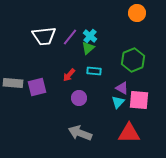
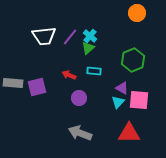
red arrow: rotated 72 degrees clockwise
